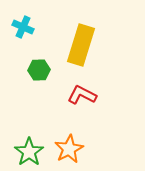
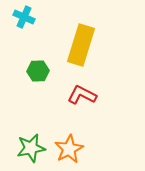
cyan cross: moved 1 px right, 10 px up
green hexagon: moved 1 px left, 1 px down
green star: moved 2 px right, 4 px up; rotated 24 degrees clockwise
